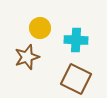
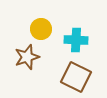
yellow circle: moved 1 px right, 1 px down
brown square: moved 2 px up
